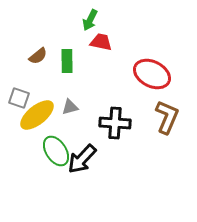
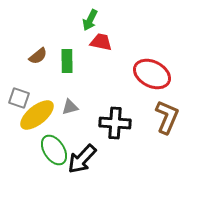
green ellipse: moved 2 px left, 1 px up
